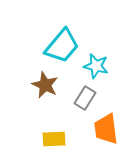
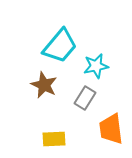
cyan trapezoid: moved 2 px left
cyan star: rotated 25 degrees counterclockwise
brown star: moved 1 px left
orange trapezoid: moved 5 px right
